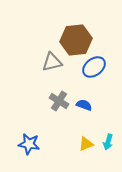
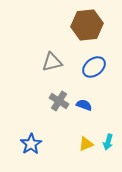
brown hexagon: moved 11 px right, 15 px up
blue star: moved 2 px right; rotated 30 degrees clockwise
